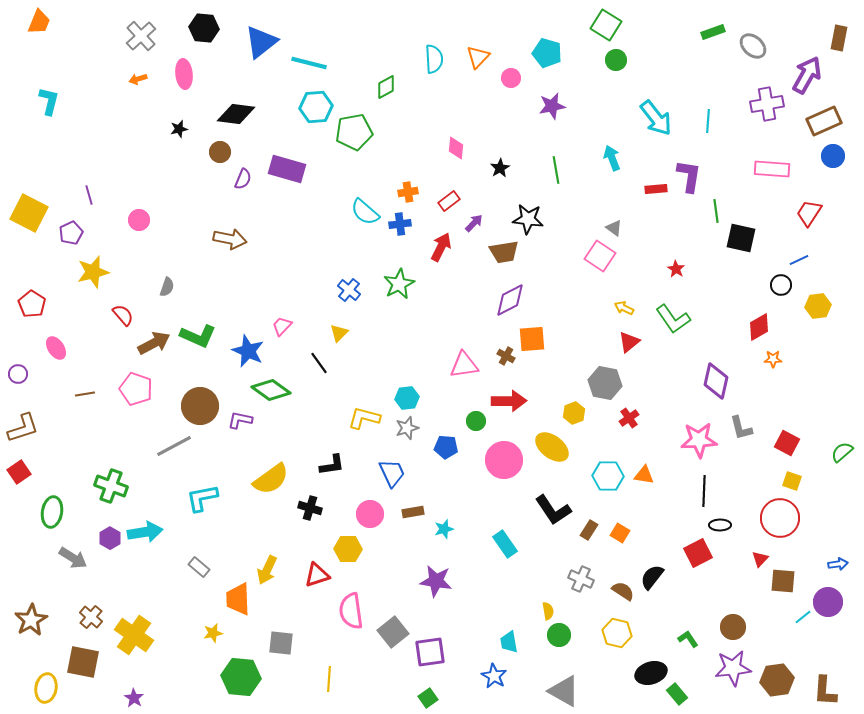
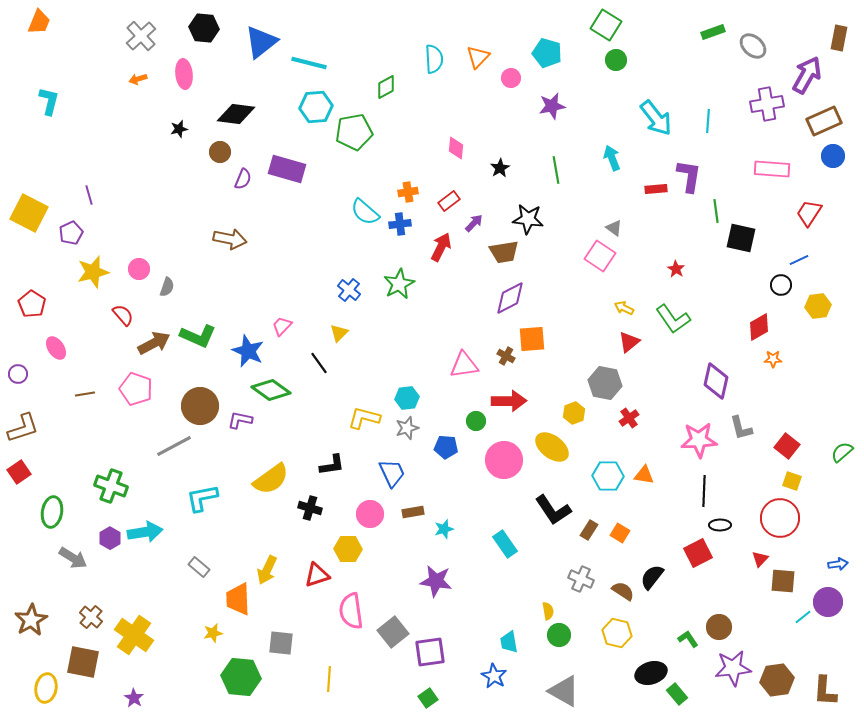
pink circle at (139, 220): moved 49 px down
purple diamond at (510, 300): moved 2 px up
red square at (787, 443): moved 3 px down; rotated 10 degrees clockwise
brown circle at (733, 627): moved 14 px left
